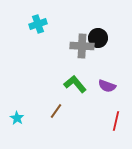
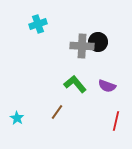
black circle: moved 4 px down
brown line: moved 1 px right, 1 px down
